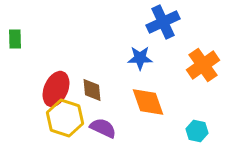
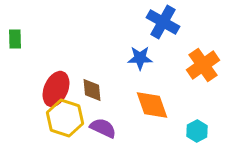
blue cross: rotated 36 degrees counterclockwise
orange diamond: moved 4 px right, 3 px down
cyan hexagon: rotated 20 degrees clockwise
